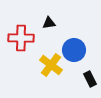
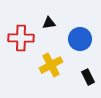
blue circle: moved 6 px right, 11 px up
yellow cross: rotated 25 degrees clockwise
black rectangle: moved 2 px left, 2 px up
